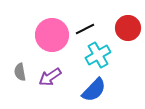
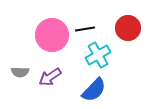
black line: rotated 18 degrees clockwise
gray semicircle: rotated 78 degrees counterclockwise
